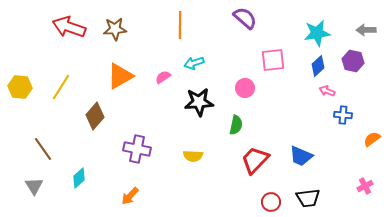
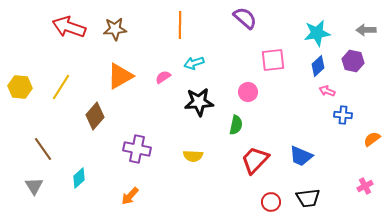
pink circle: moved 3 px right, 4 px down
